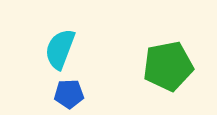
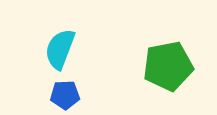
blue pentagon: moved 4 px left, 1 px down
